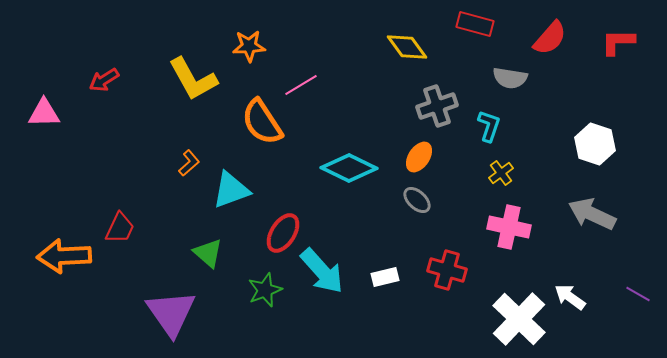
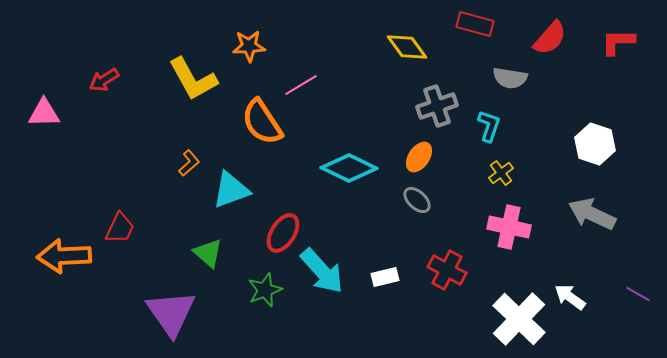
red cross: rotated 12 degrees clockwise
